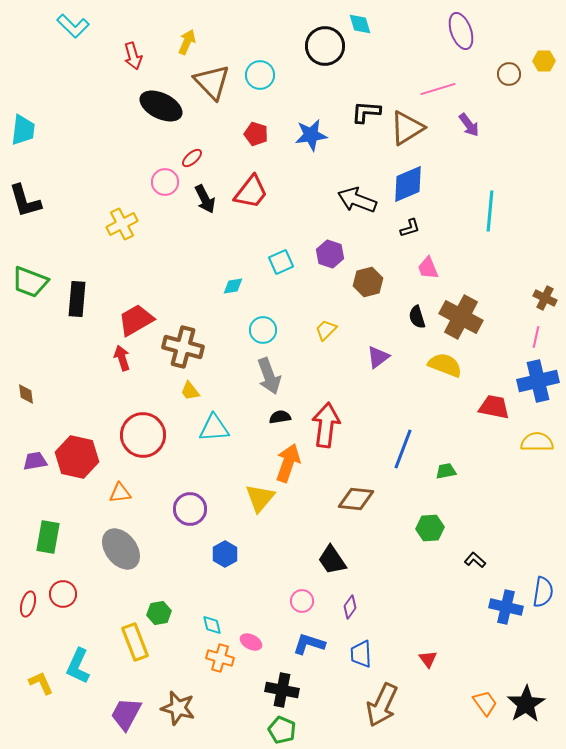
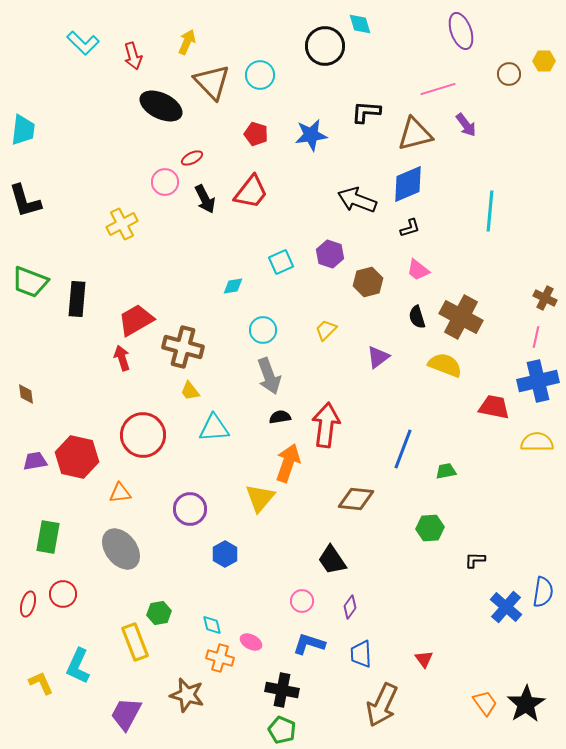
cyan L-shape at (73, 26): moved 10 px right, 17 px down
purple arrow at (469, 125): moved 3 px left
brown triangle at (407, 128): moved 8 px right, 6 px down; rotated 18 degrees clockwise
red ellipse at (192, 158): rotated 15 degrees clockwise
pink trapezoid at (428, 268): moved 10 px left, 2 px down; rotated 30 degrees counterclockwise
black L-shape at (475, 560): rotated 40 degrees counterclockwise
blue cross at (506, 607): rotated 28 degrees clockwise
red triangle at (428, 659): moved 4 px left
brown star at (178, 708): moved 9 px right, 13 px up
